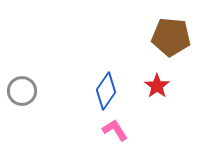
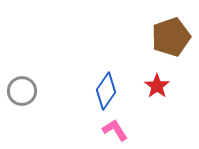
brown pentagon: rotated 24 degrees counterclockwise
